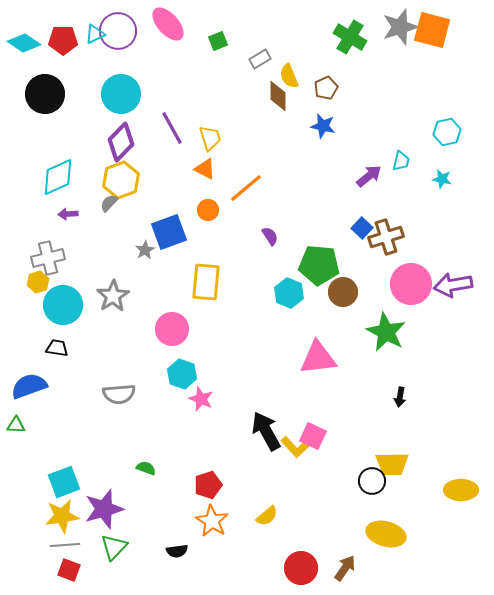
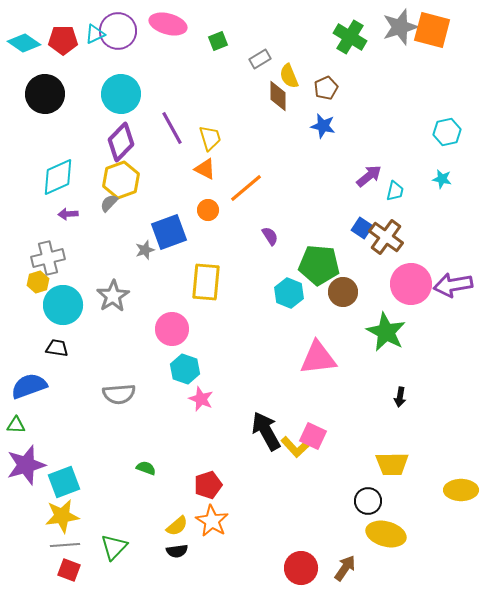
pink ellipse at (168, 24): rotated 33 degrees counterclockwise
cyan trapezoid at (401, 161): moved 6 px left, 30 px down
blue square at (362, 228): rotated 10 degrees counterclockwise
brown cross at (386, 237): rotated 36 degrees counterclockwise
gray star at (145, 250): rotated 12 degrees clockwise
cyan hexagon at (182, 374): moved 3 px right, 5 px up
black circle at (372, 481): moved 4 px left, 20 px down
purple star at (104, 509): moved 78 px left, 44 px up
yellow semicircle at (267, 516): moved 90 px left, 10 px down
